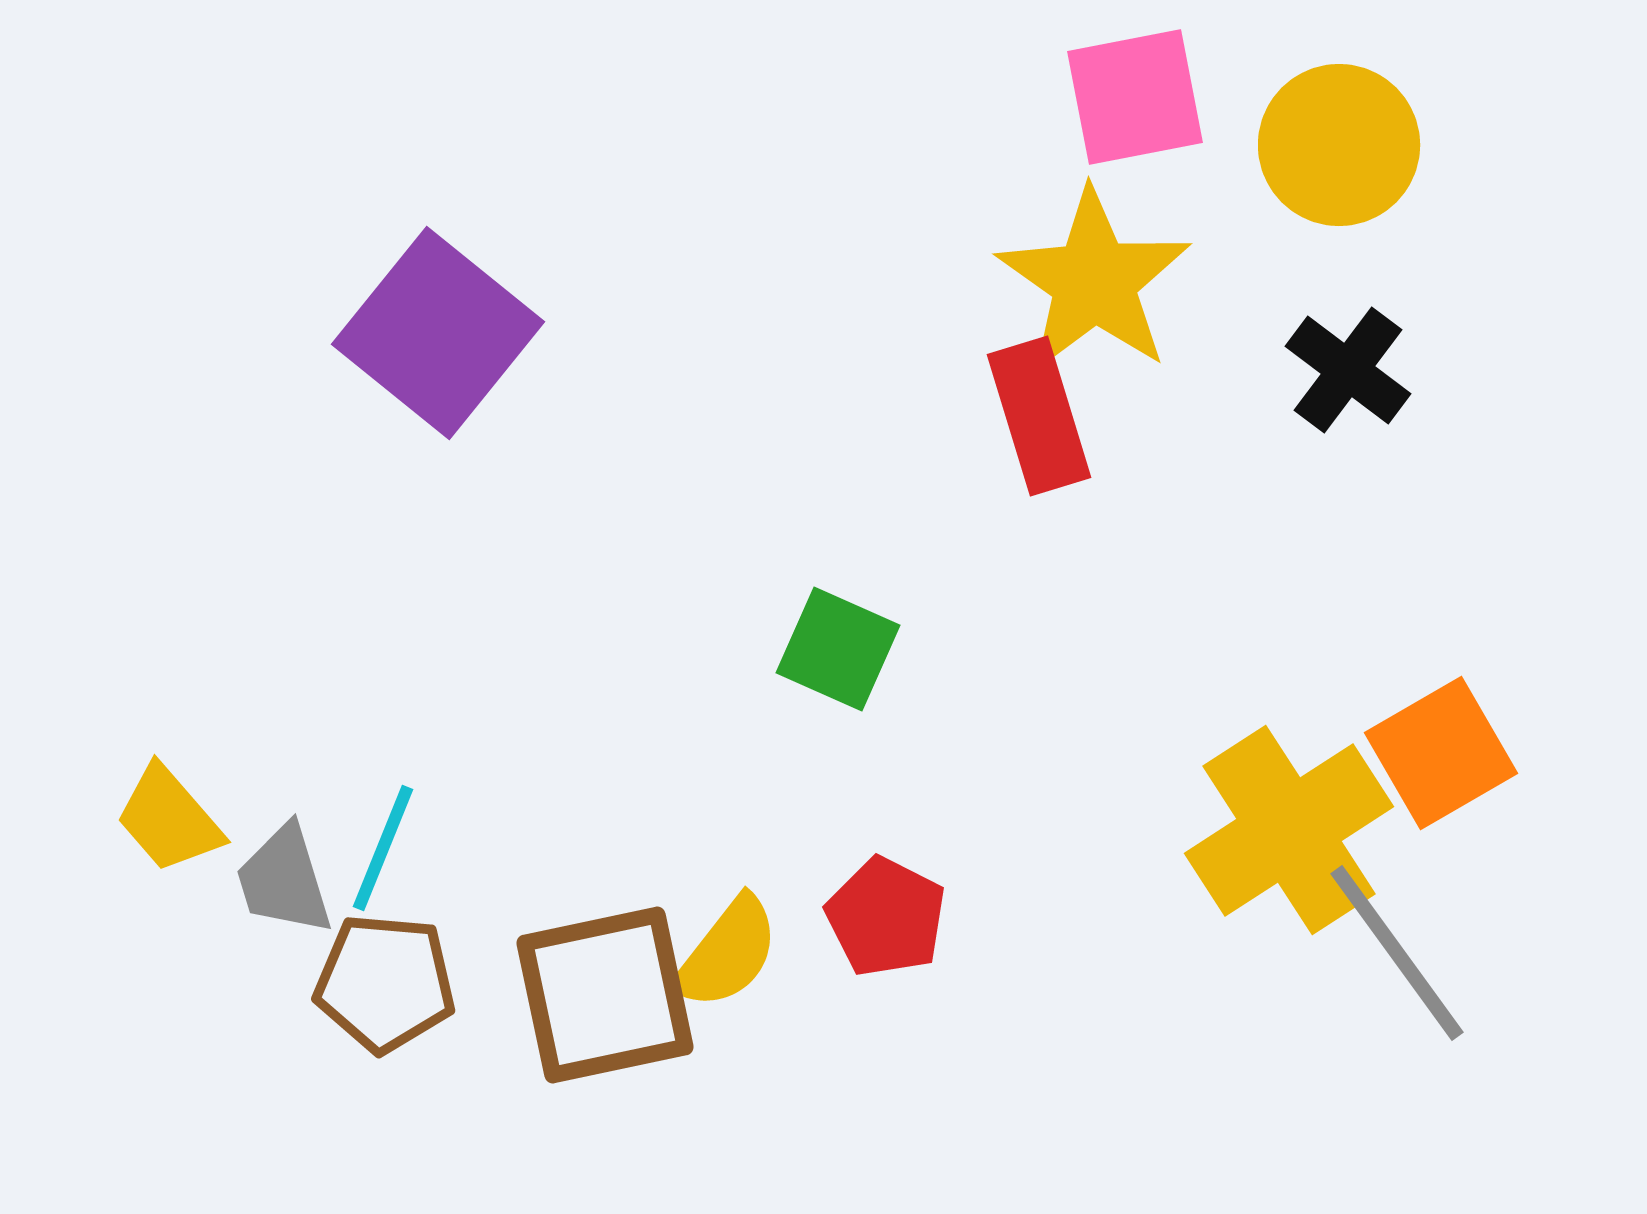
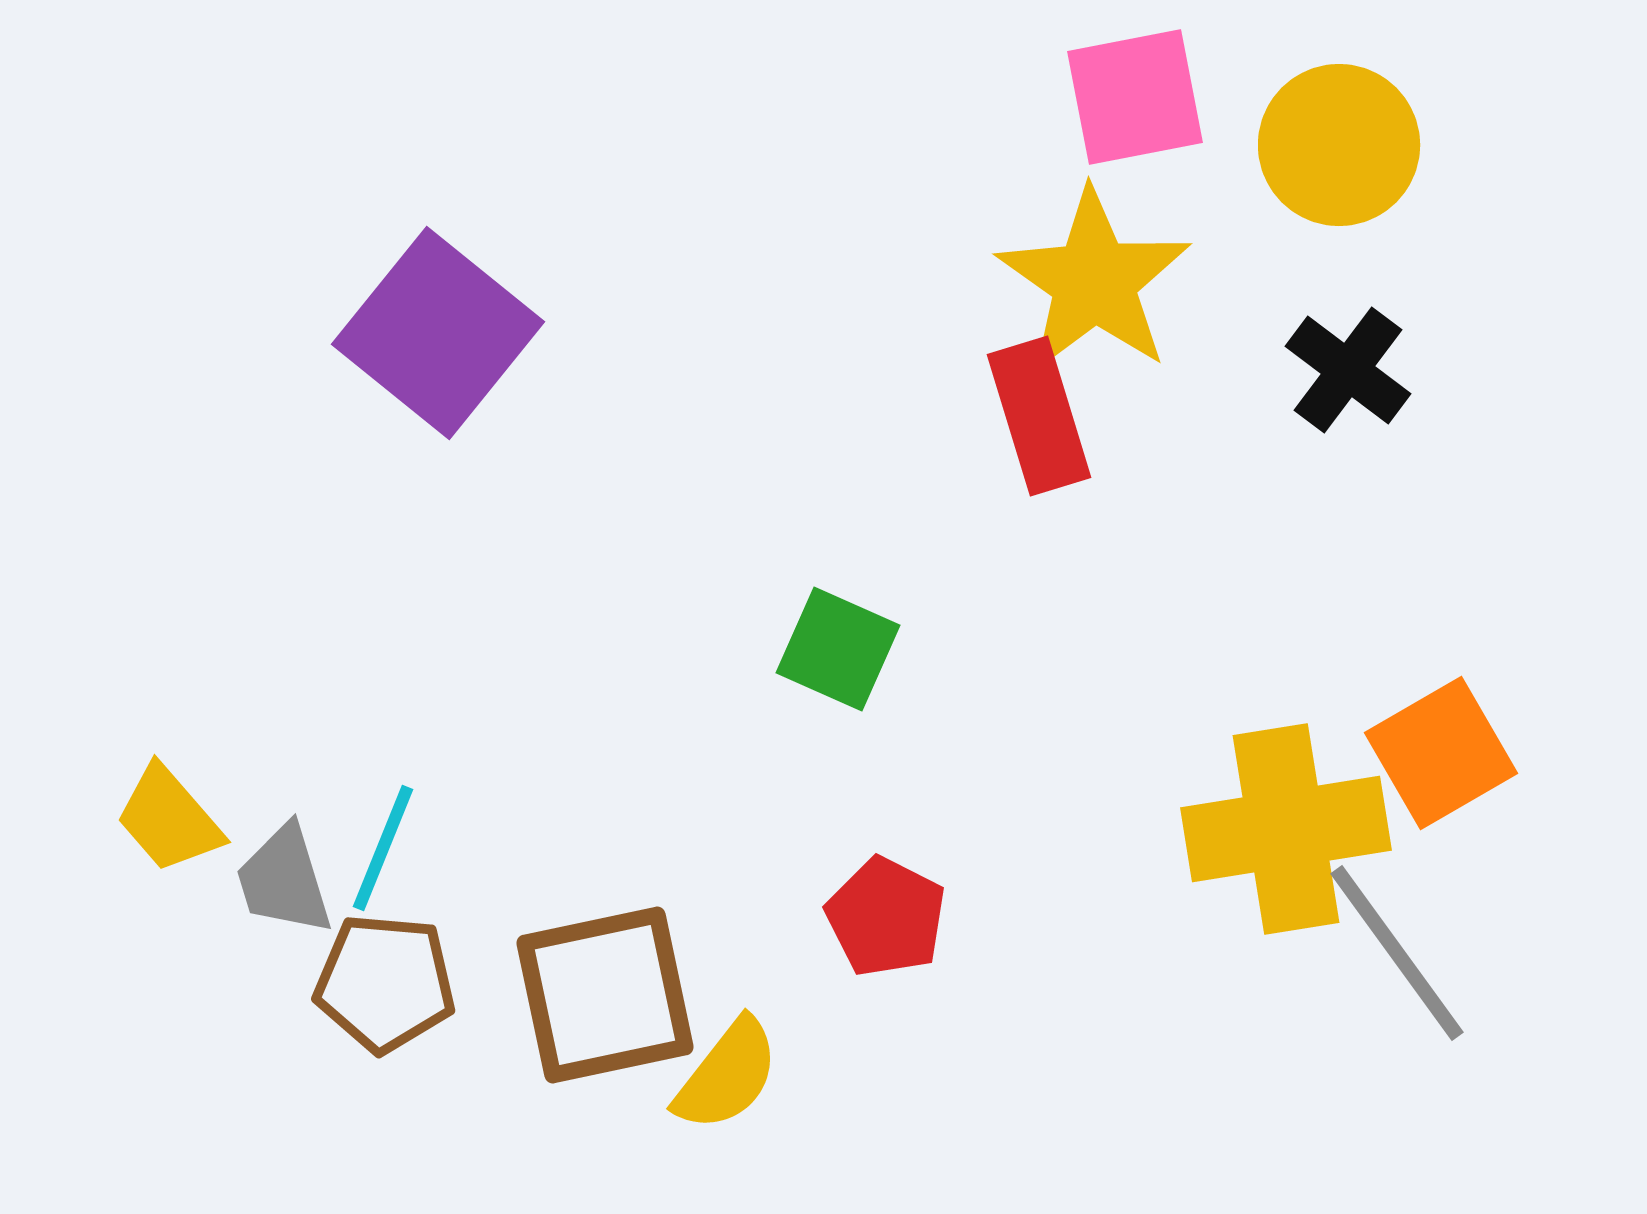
yellow cross: moved 3 px left, 1 px up; rotated 24 degrees clockwise
yellow semicircle: moved 122 px down
